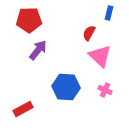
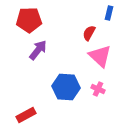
pink cross: moved 7 px left, 1 px up
red rectangle: moved 3 px right, 6 px down
